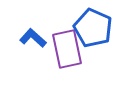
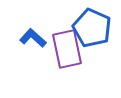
blue pentagon: moved 1 px left
